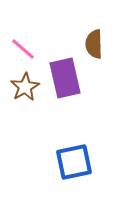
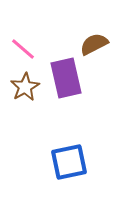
brown semicircle: rotated 64 degrees clockwise
purple rectangle: moved 1 px right
blue square: moved 5 px left
